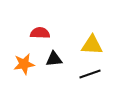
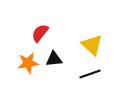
red semicircle: rotated 54 degrees counterclockwise
yellow triangle: rotated 40 degrees clockwise
orange star: moved 4 px right, 1 px up
